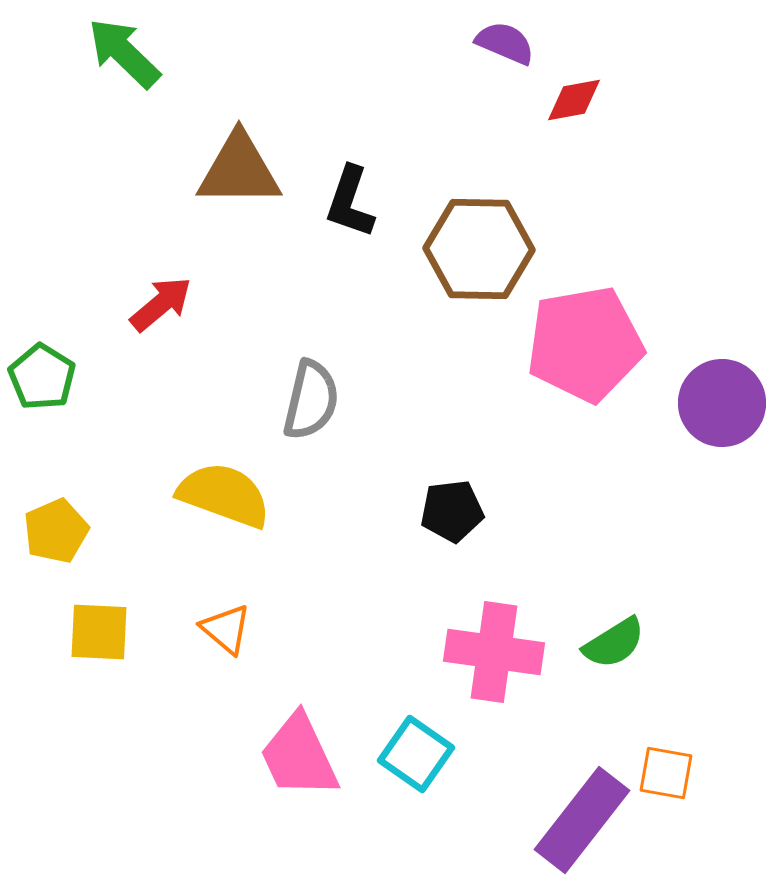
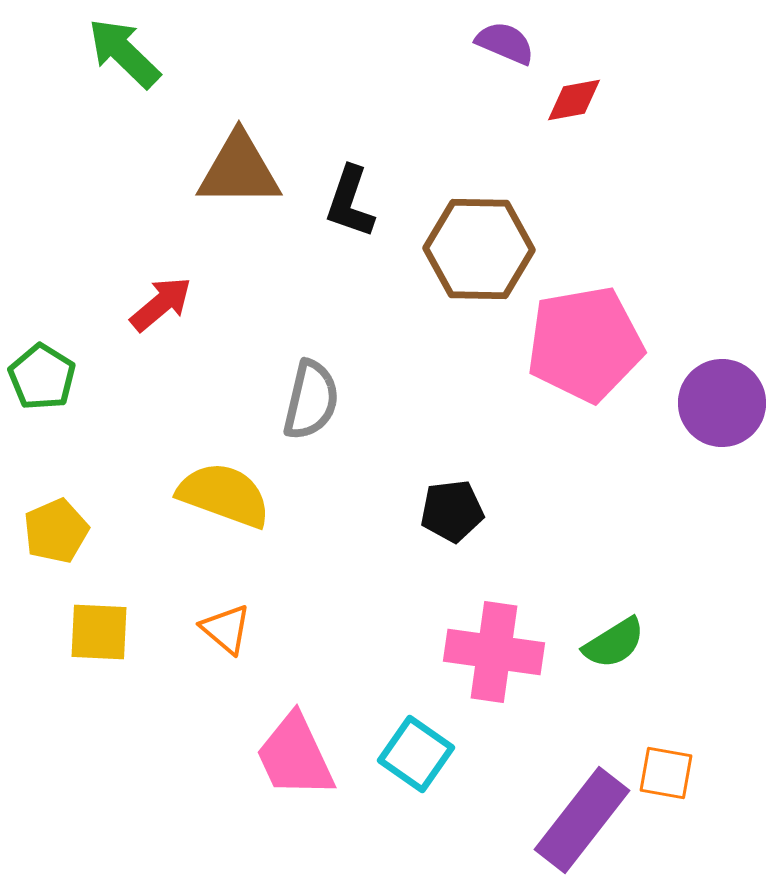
pink trapezoid: moved 4 px left
